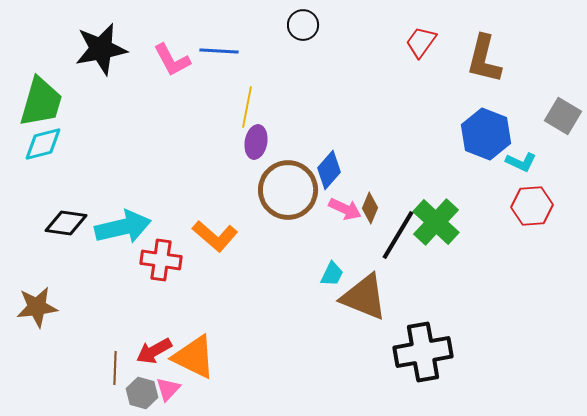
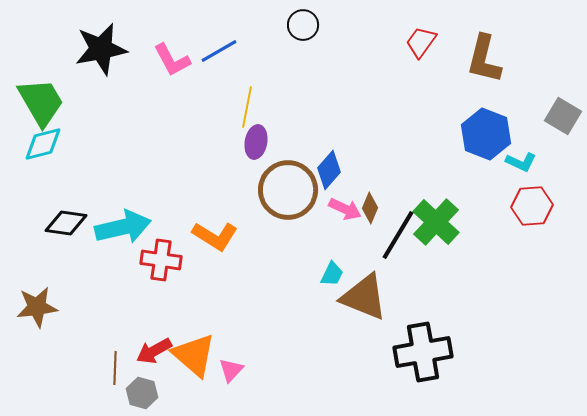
blue line: rotated 33 degrees counterclockwise
green trapezoid: rotated 46 degrees counterclockwise
orange L-shape: rotated 9 degrees counterclockwise
orange triangle: moved 2 px up; rotated 15 degrees clockwise
pink triangle: moved 63 px right, 19 px up
